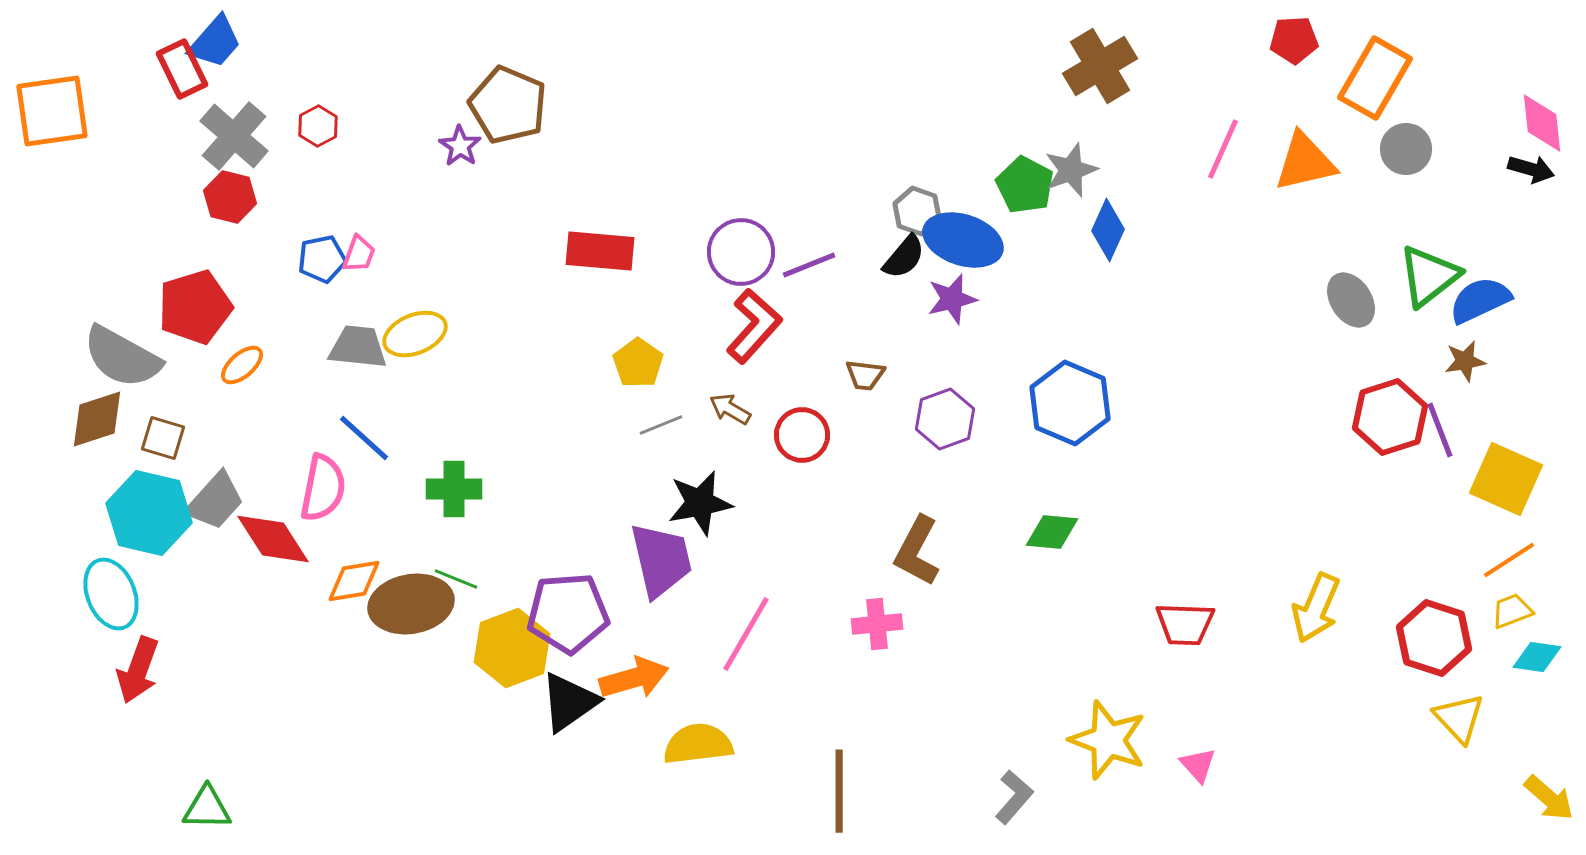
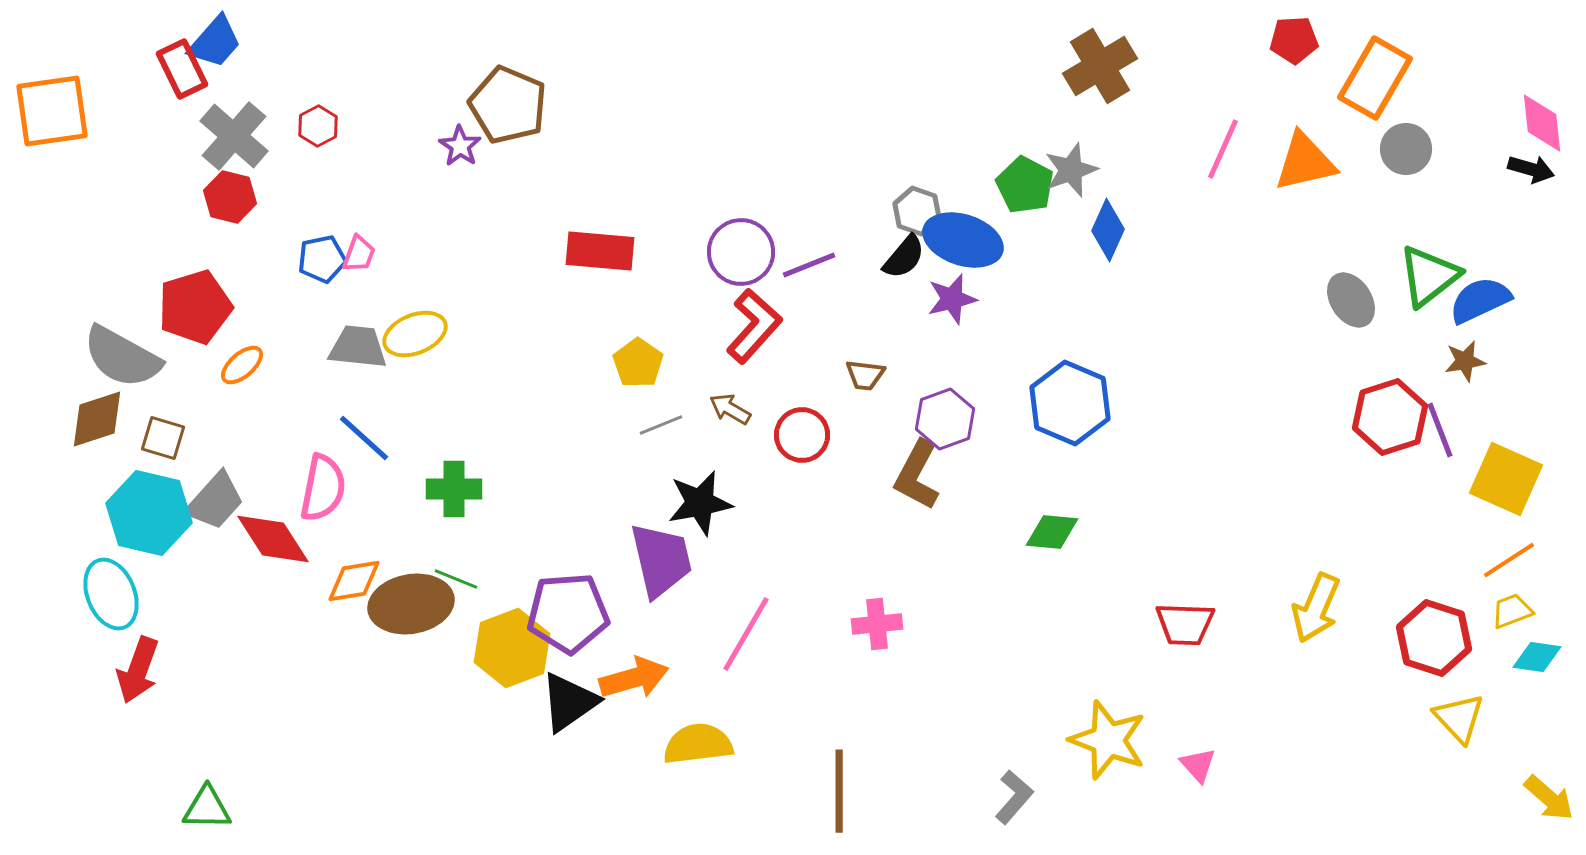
brown L-shape at (917, 551): moved 76 px up
